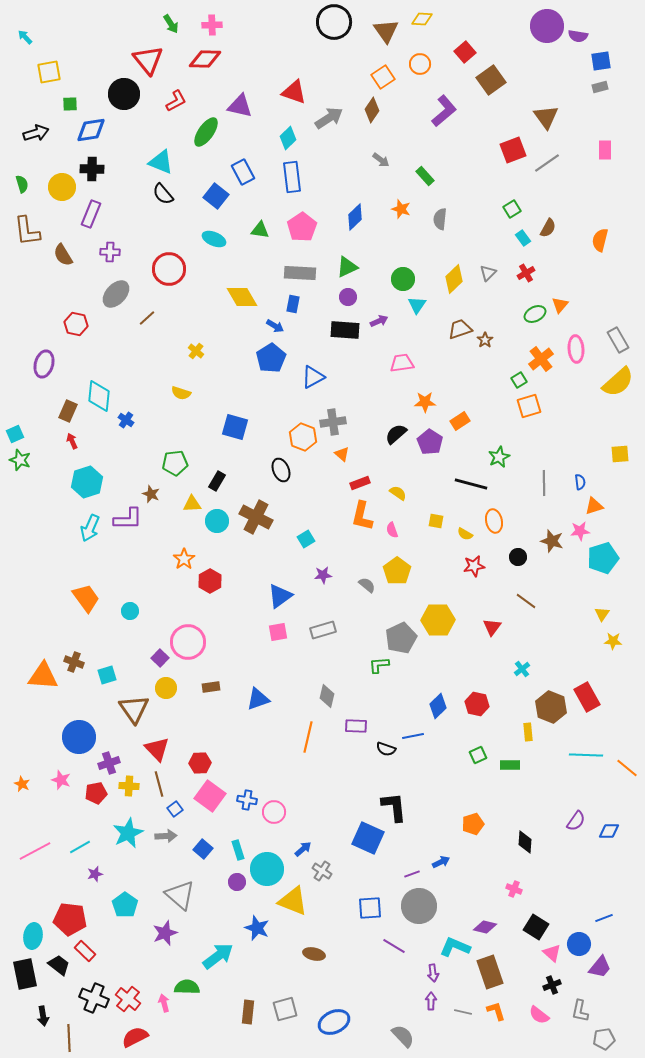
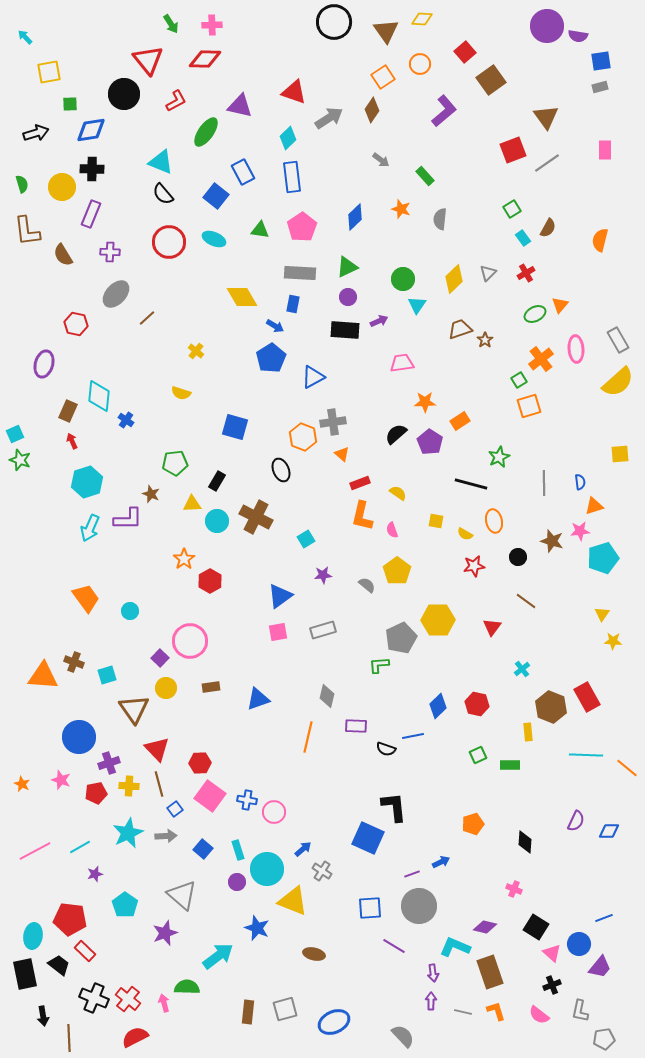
red circle at (169, 269): moved 27 px up
pink circle at (188, 642): moved 2 px right, 1 px up
purple semicircle at (576, 821): rotated 10 degrees counterclockwise
gray triangle at (180, 895): moved 2 px right
